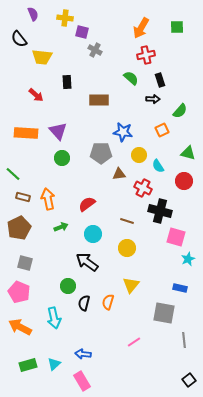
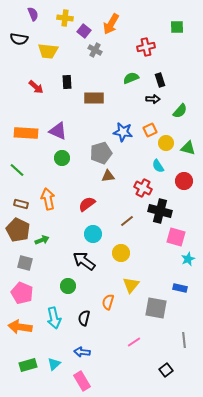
orange arrow at (141, 28): moved 30 px left, 4 px up
purple square at (82, 32): moved 2 px right, 1 px up; rotated 24 degrees clockwise
black semicircle at (19, 39): rotated 42 degrees counterclockwise
red cross at (146, 55): moved 8 px up
yellow trapezoid at (42, 57): moved 6 px right, 6 px up
green semicircle at (131, 78): rotated 63 degrees counterclockwise
red arrow at (36, 95): moved 8 px up
brown rectangle at (99, 100): moved 5 px left, 2 px up
orange square at (162, 130): moved 12 px left
purple triangle at (58, 131): rotated 24 degrees counterclockwise
gray pentagon at (101, 153): rotated 15 degrees counterclockwise
green triangle at (188, 153): moved 5 px up
yellow circle at (139, 155): moved 27 px right, 12 px up
green line at (13, 174): moved 4 px right, 4 px up
brown triangle at (119, 174): moved 11 px left, 2 px down
brown rectangle at (23, 197): moved 2 px left, 7 px down
brown line at (127, 221): rotated 56 degrees counterclockwise
green arrow at (61, 227): moved 19 px left, 13 px down
brown pentagon at (19, 228): moved 1 px left, 2 px down; rotated 20 degrees counterclockwise
yellow circle at (127, 248): moved 6 px left, 5 px down
black arrow at (87, 262): moved 3 px left, 1 px up
pink pentagon at (19, 292): moved 3 px right, 1 px down
black semicircle at (84, 303): moved 15 px down
gray square at (164, 313): moved 8 px left, 5 px up
orange arrow at (20, 327): rotated 20 degrees counterclockwise
blue arrow at (83, 354): moved 1 px left, 2 px up
black square at (189, 380): moved 23 px left, 10 px up
